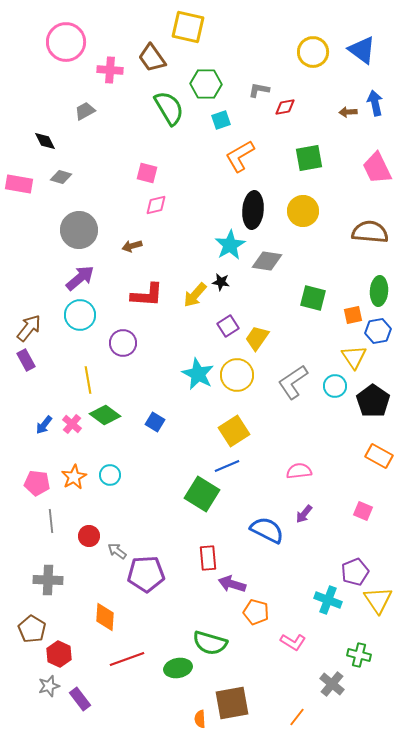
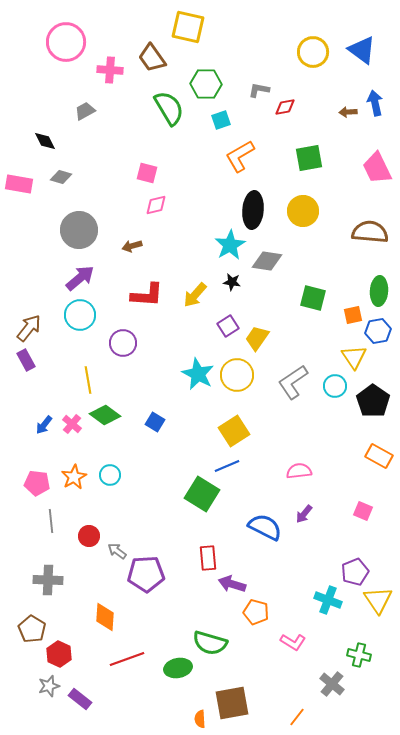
black star at (221, 282): moved 11 px right
blue semicircle at (267, 530): moved 2 px left, 3 px up
purple rectangle at (80, 699): rotated 15 degrees counterclockwise
